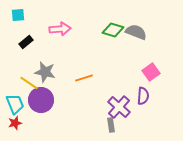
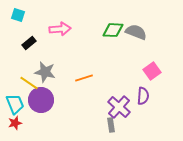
cyan square: rotated 24 degrees clockwise
green diamond: rotated 15 degrees counterclockwise
black rectangle: moved 3 px right, 1 px down
pink square: moved 1 px right, 1 px up
